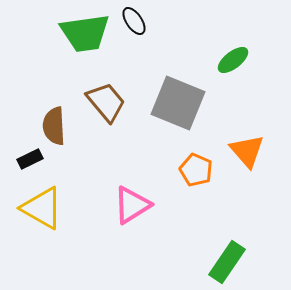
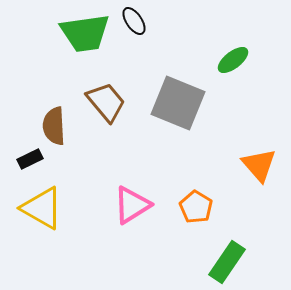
orange triangle: moved 12 px right, 14 px down
orange pentagon: moved 37 px down; rotated 8 degrees clockwise
